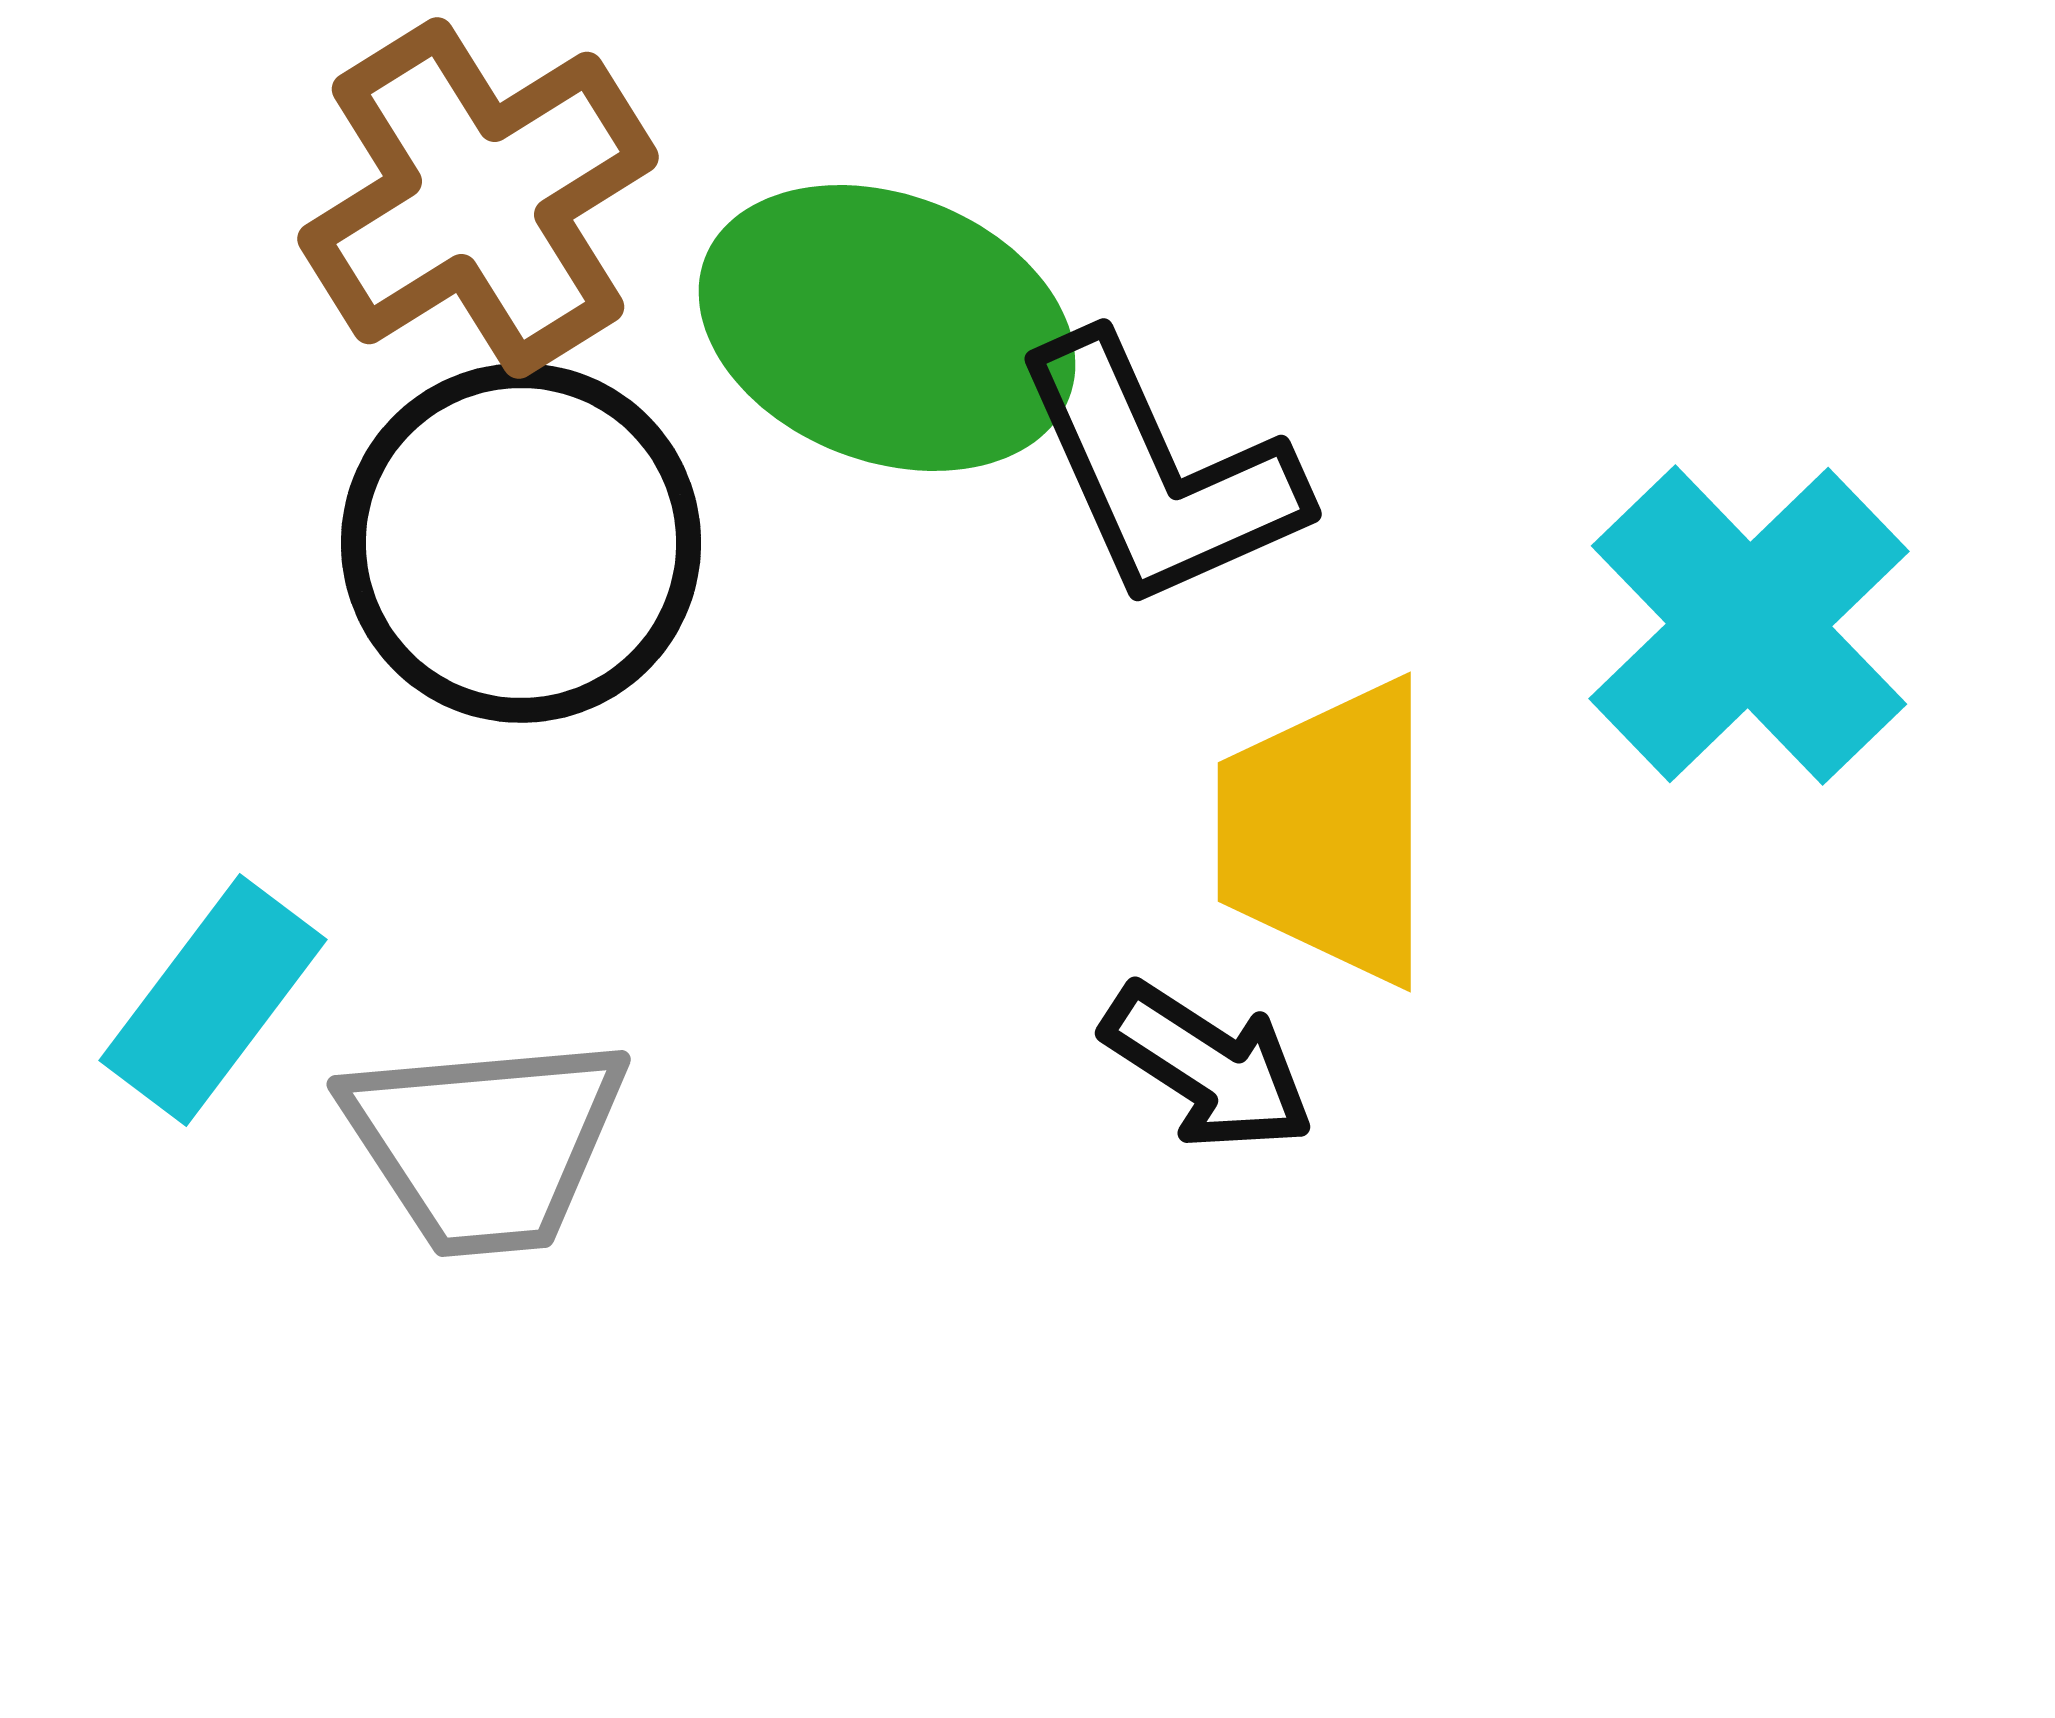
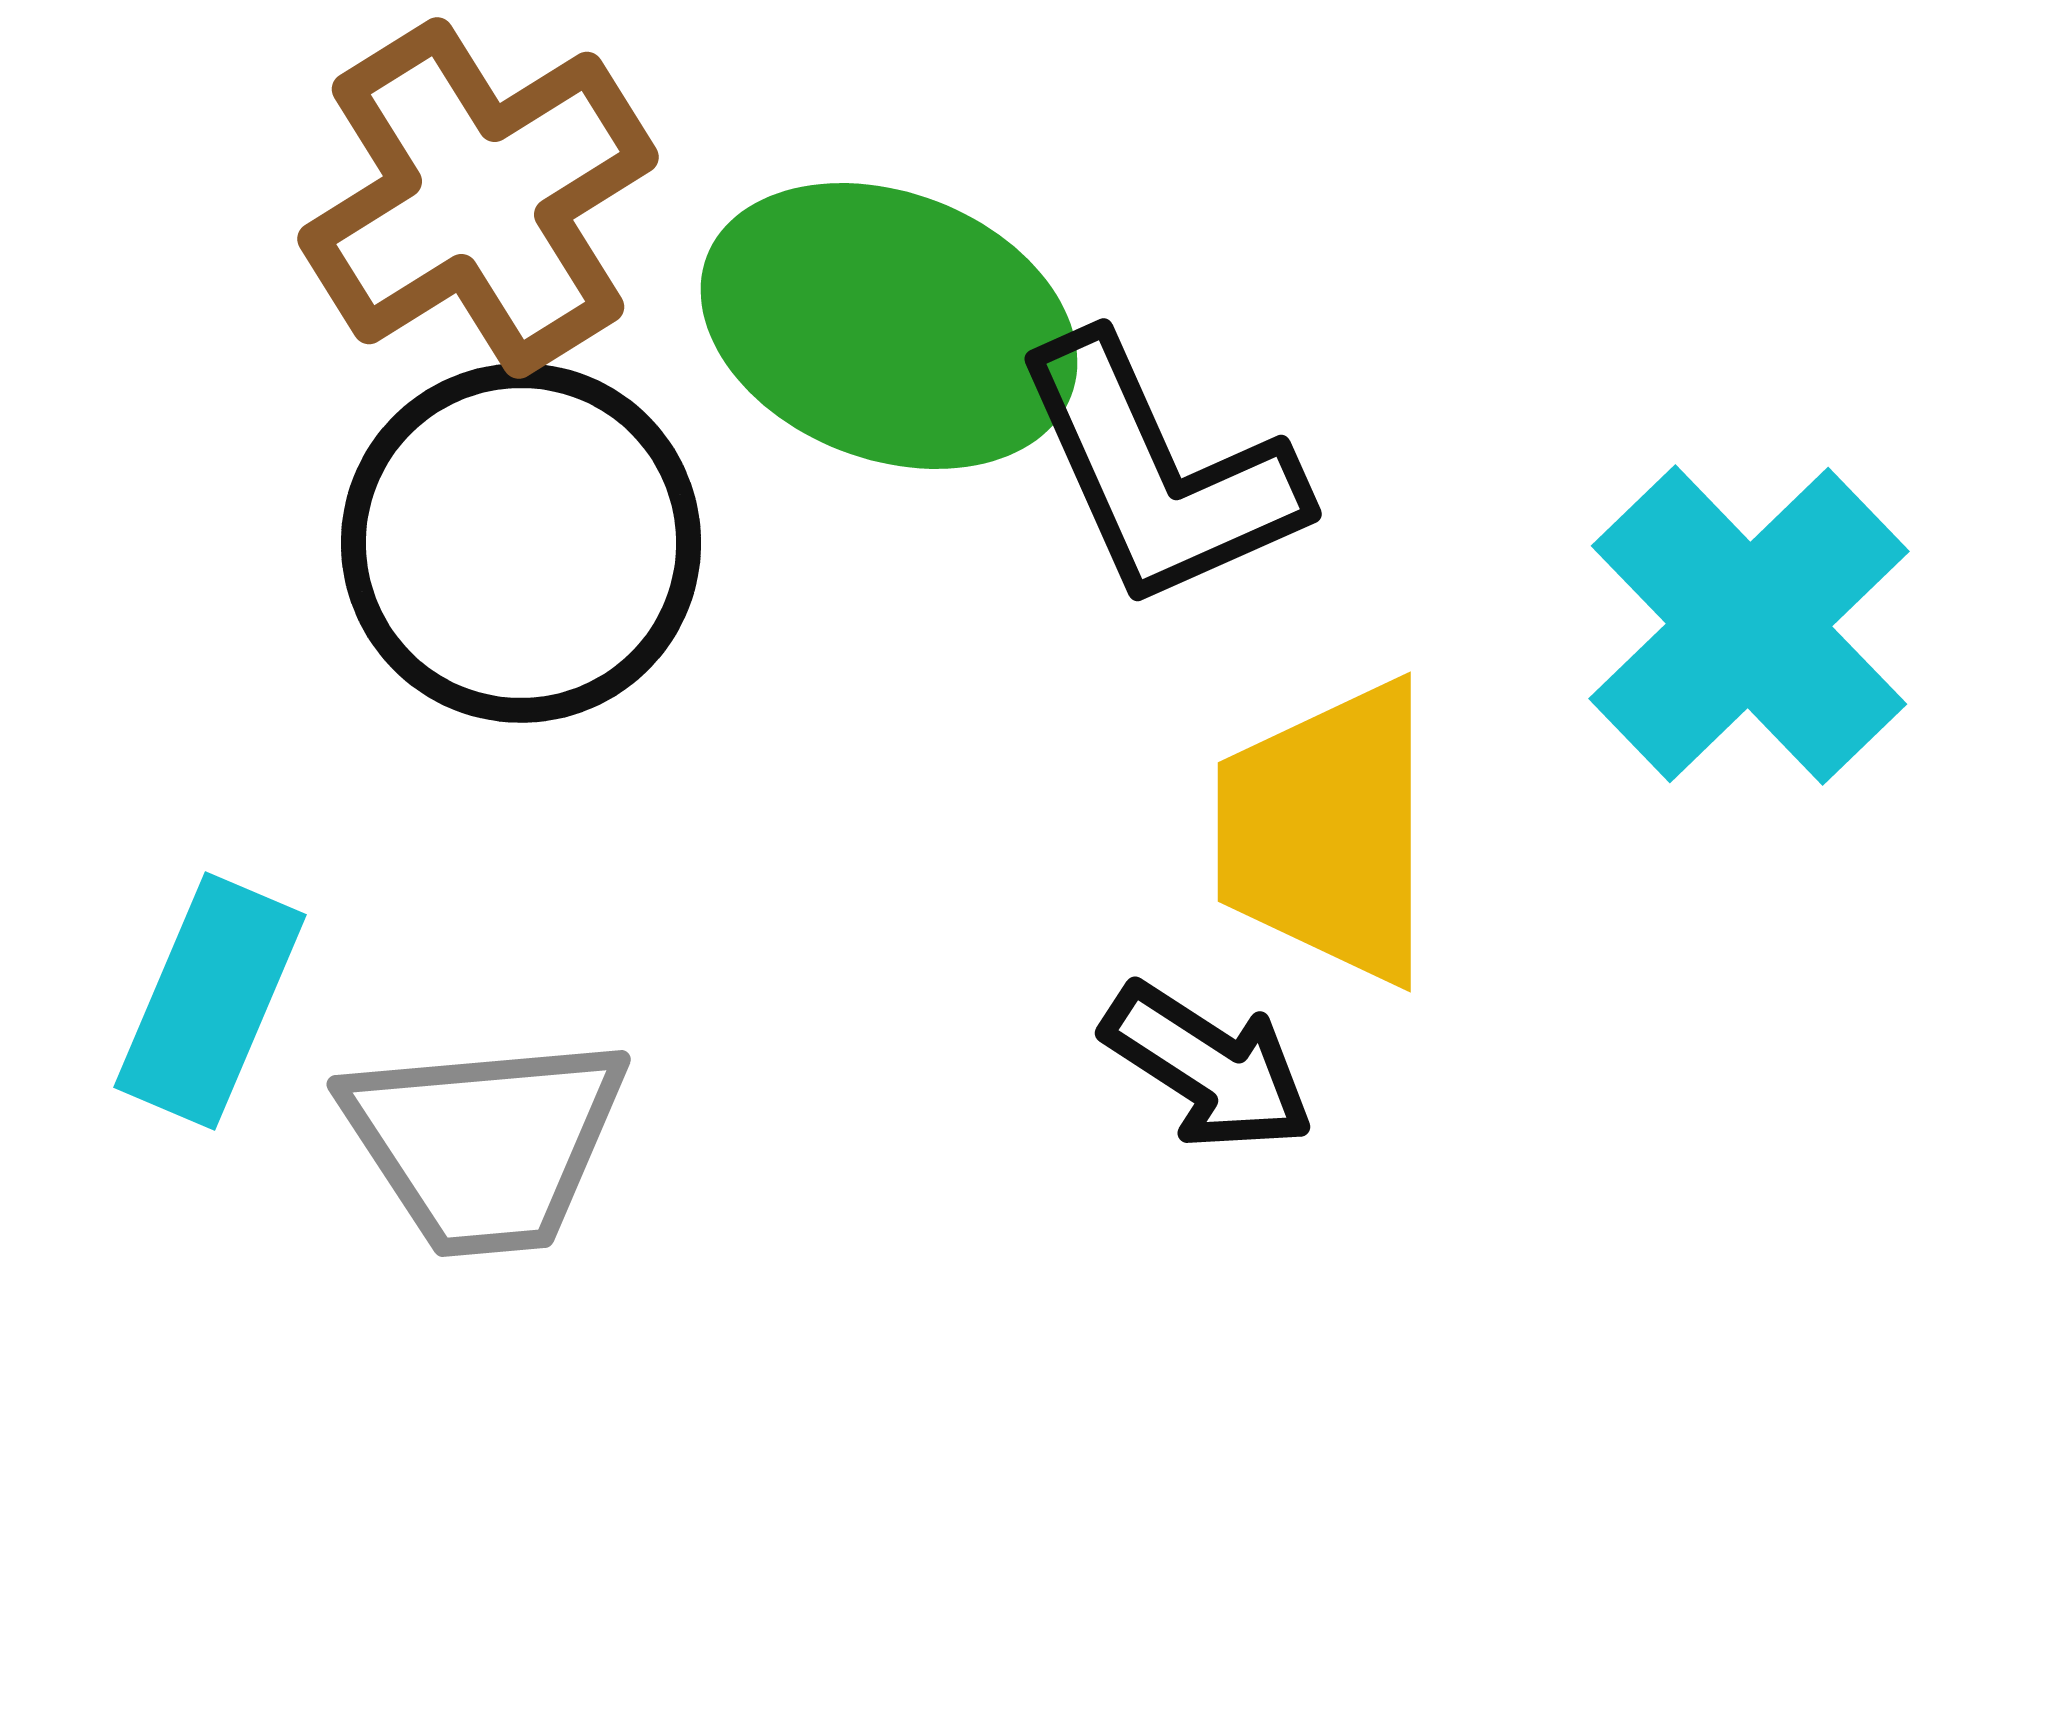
green ellipse: moved 2 px right, 2 px up
cyan rectangle: moved 3 px left, 1 px down; rotated 14 degrees counterclockwise
